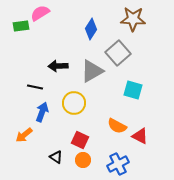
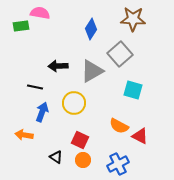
pink semicircle: rotated 42 degrees clockwise
gray square: moved 2 px right, 1 px down
orange semicircle: moved 2 px right
orange arrow: rotated 48 degrees clockwise
